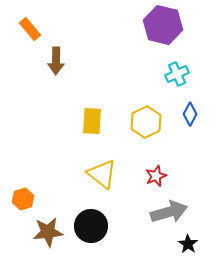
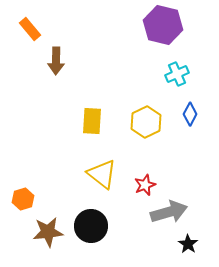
red star: moved 11 px left, 9 px down
